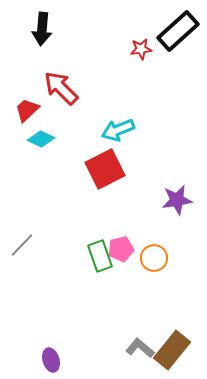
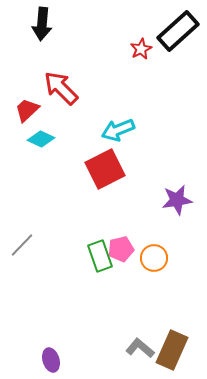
black arrow: moved 5 px up
red star: rotated 20 degrees counterclockwise
brown rectangle: rotated 15 degrees counterclockwise
